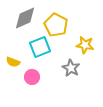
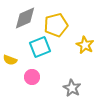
yellow pentagon: rotated 30 degrees clockwise
yellow star: rotated 18 degrees clockwise
yellow semicircle: moved 3 px left, 2 px up
gray star: moved 1 px right, 20 px down
